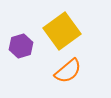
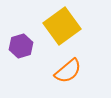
yellow square: moved 5 px up
